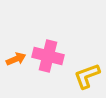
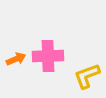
pink cross: rotated 16 degrees counterclockwise
